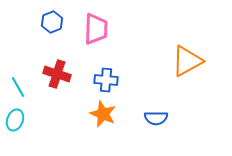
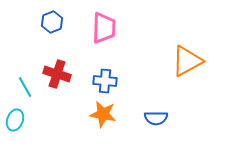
pink trapezoid: moved 8 px right, 1 px up
blue cross: moved 1 px left, 1 px down
cyan line: moved 7 px right
orange star: rotated 12 degrees counterclockwise
